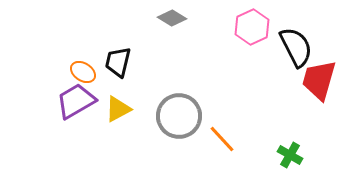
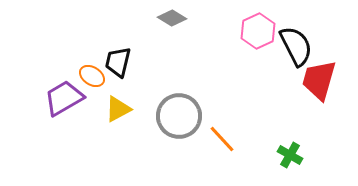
pink hexagon: moved 6 px right, 4 px down
black semicircle: moved 1 px up
orange ellipse: moved 9 px right, 4 px down
purple trapezoid: moved 12 px left, 3 px up
